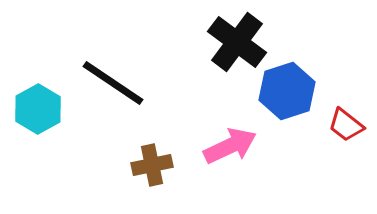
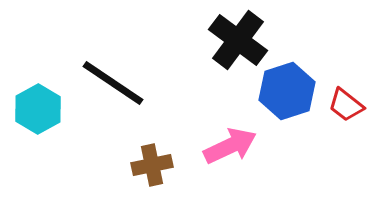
black cross: moved 1 px right, 2 px up
red trapezoid: moved 20 px up
